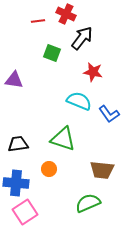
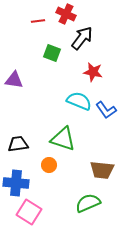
blue L-shape: moved 3 px left, 4 px up
orange circle: moved 4 px up
pink square: moved 4 px right; rotated 25 degrees counterclockwise
